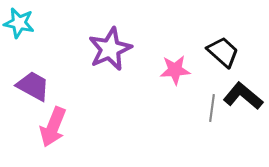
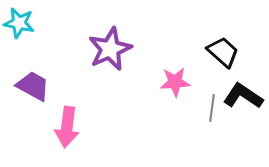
pink star: moved 12 px down
black L-shape: rotated 6 degrees counterclockwise
pink arrow: moved 14 px right; rotated 15 degrees counterclockwise
